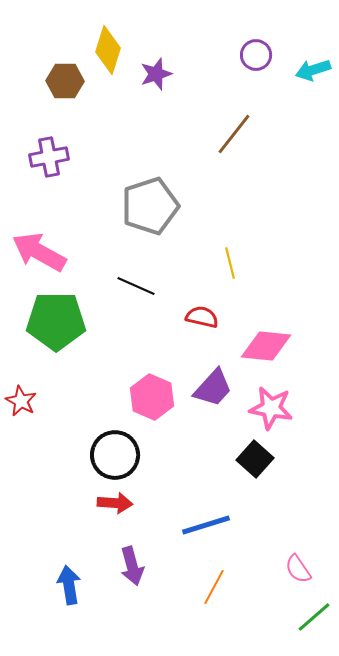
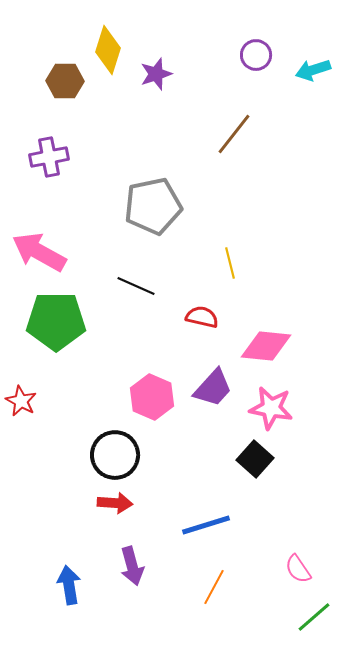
gray pentagon: moved 3 px right; rotated 6 degrees clockwise
